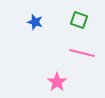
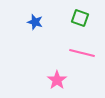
green square: moved 1 px right, 2 px up
pink star: moved 2 px up
